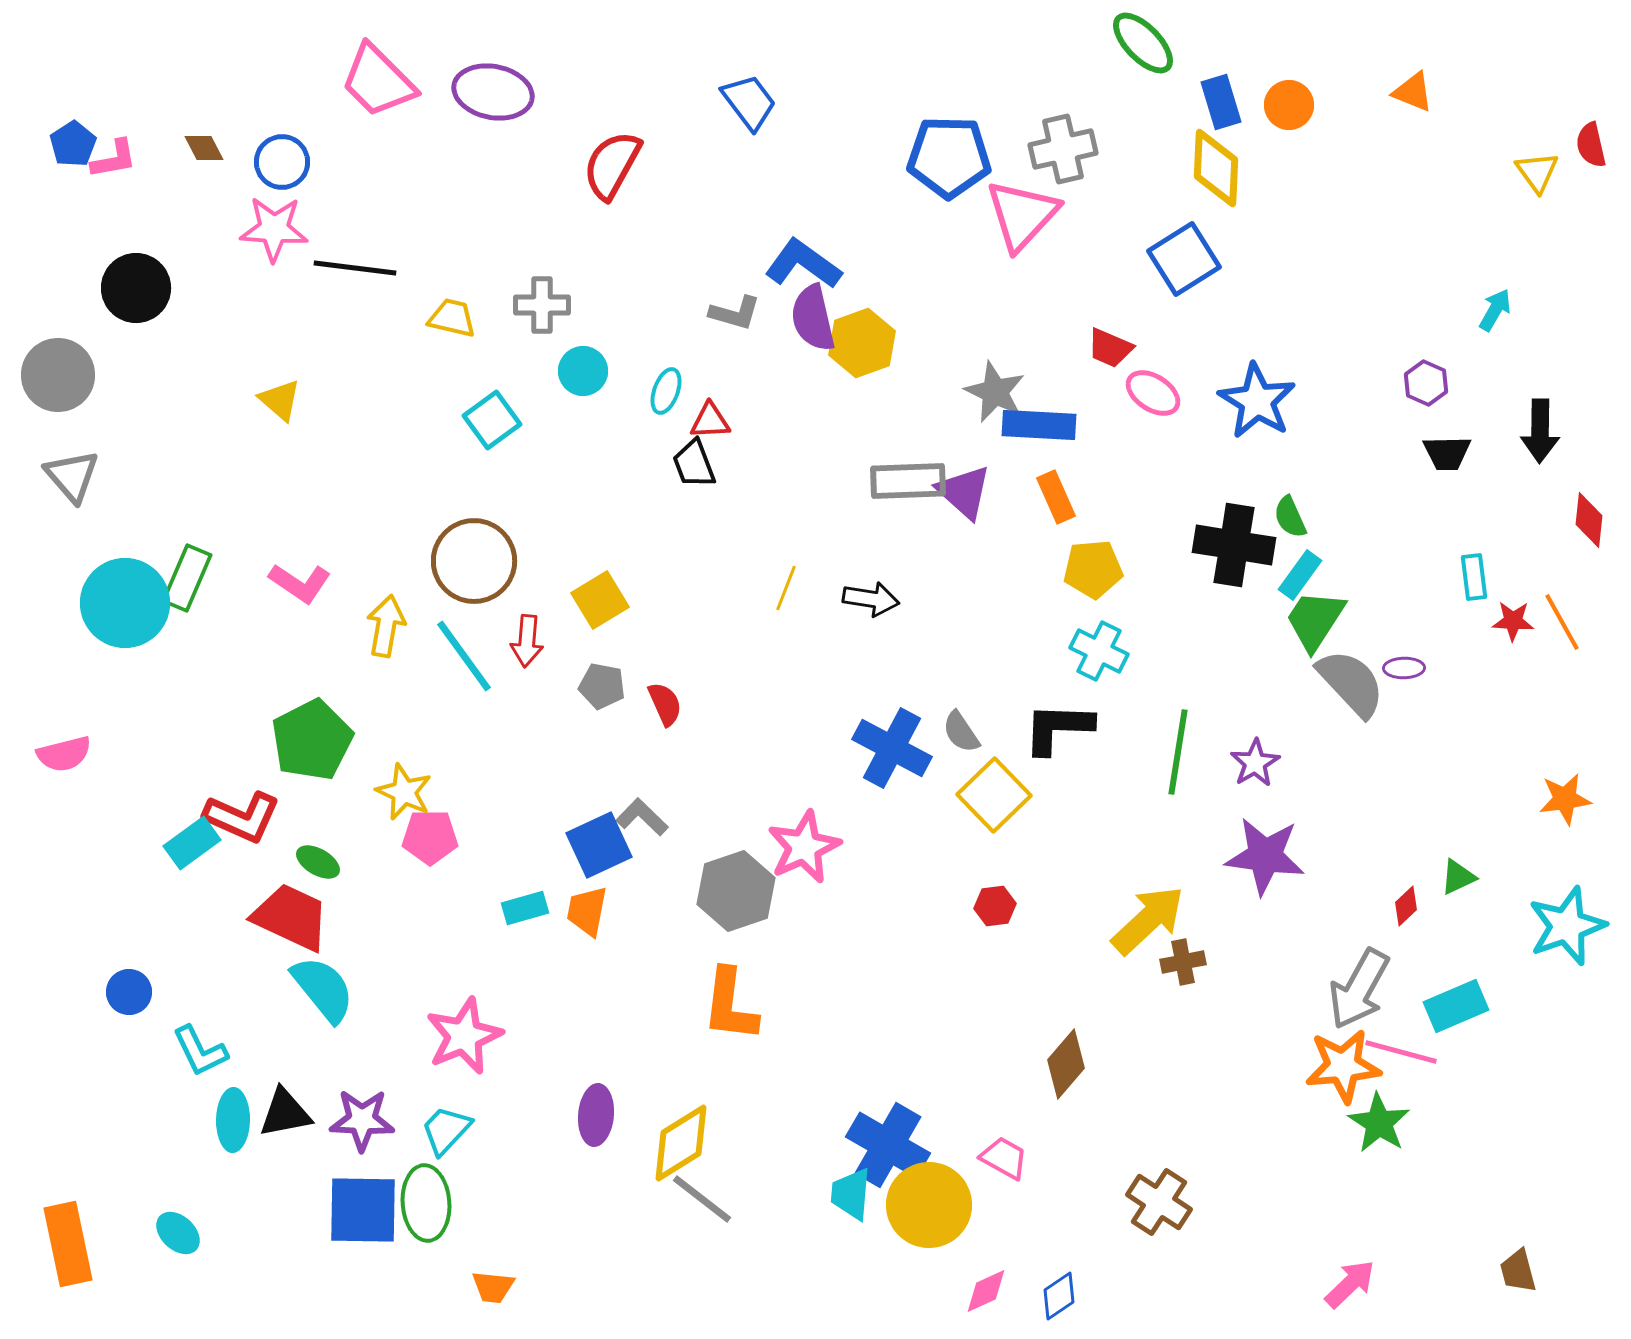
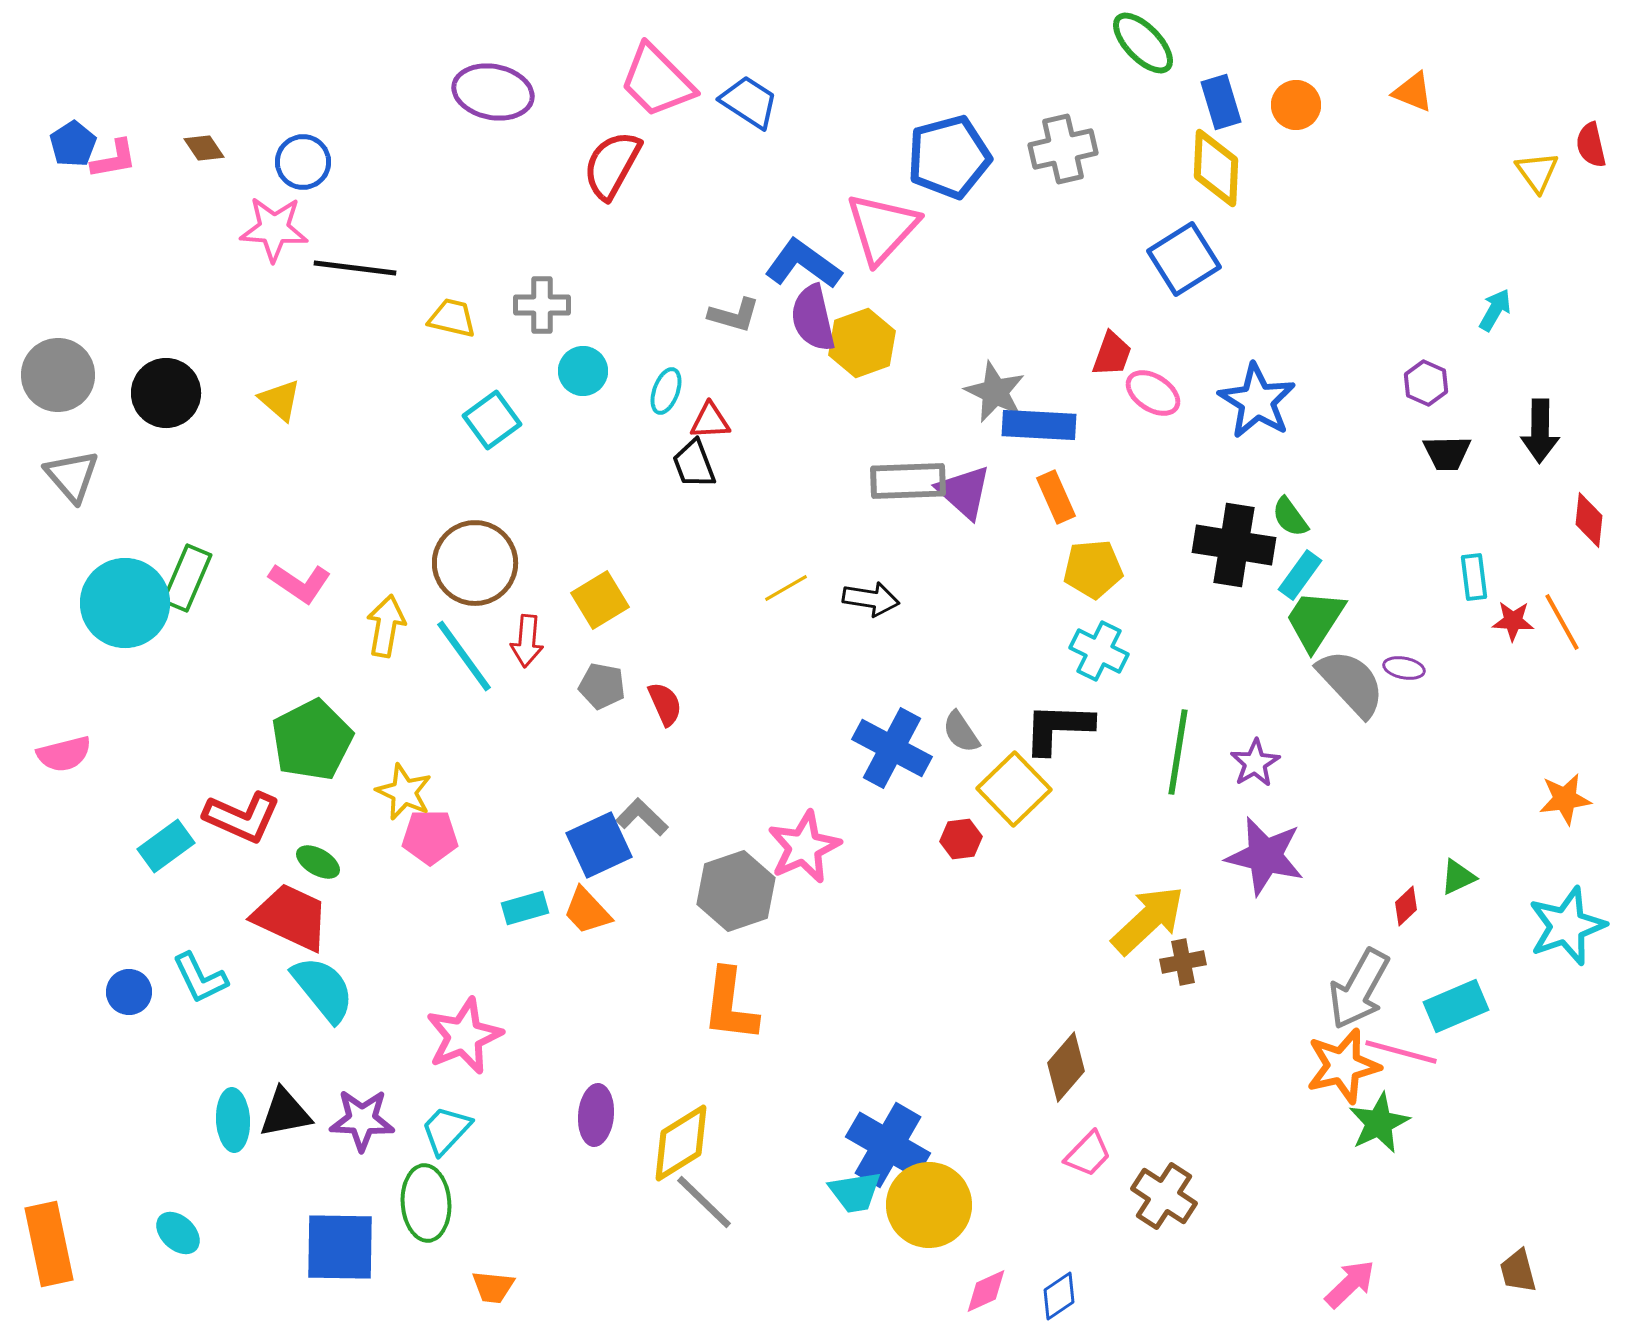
pink trapezoid at (378, 81): moved 279 px right
blue trapezoid at (749, 102): rotated 20 degrees counterclockwise
orange circle at (1289, 105): moved 7 px right
brown diamond at (204, 148): rotated 6 degrees counterclockwise
blue pentagon at (949, 157): rotated 16 degrees counterclockwise
blue circle at (282, 162): moved 21 px right
pink triangle at (1022, 215): moved 140 px left, 13 px down
black circle at (136, 288): moved 30 px right, 105 px down
gray L-shape at (735, 313): moved 1 px left, 2 px down
red trapezoid at (1110, 348): moved 2 px right, 6 px down; rotated 93 degrees counterclockwise
green semicircle at (1290, 517): rotated 12 degrees counterclockwise
brown circle at (474, 561): moved 1 px right, 2 px down
yellow line at (786, 588): rotated 39 degrees clockwise
purple ellipse at (1404, 668): rotated 12 degrees clockwise
yellow square at (994, 795): moved 20 px right, 6 px up
cyan rectangle at (192, 843): moved 26 px left, 3 px down
purple star at (1265, 856): rotated 6 degrees clockwise
red hexagon at (995, 906): moved 34 px left, 67 px up
orange trapezoid at (587, 911): rotated 54 degrees counterclockwise
cyan L-shape at (200, 1051): moved 73 px up
brown diamond at (1066, 1064): moved 3 px down
orange star at (1343, 1066): rotated 8 degrees counterclockwise
cyan ellipse at (233, 1120): rotated 4 degrees counterclockwise
green star at (1379, 1123): rotated 14 degrees clockwise
pink trapezoid at (1004, 1158): moved 84 px right, 4 px up; rotated 105 degrees clockwise
cyan trapezoid at (851, 1194): moved 4 px right, 2 px up; rotated 104 degrees counterclockwise
gray line at (702, 1199): moved 2 px right, 3 px down; rotated 6 degrees clockwise
brown cross at (1159, 1202): moved 5 px right, 6 px up
blue square at (363, 1210): moved 23 px left, 37 px down
orange rectangle at (68, 1244): moved 19 px left
